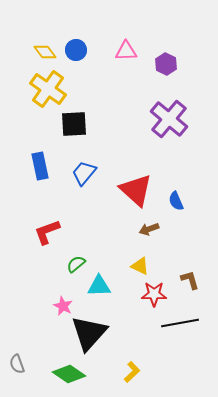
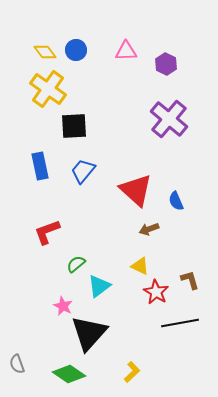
black square: moved 2 px down
blue trapezoid: moved 1 px left, 2 px up
cyan triangle: rotated 35 degrees counterclockwise
red star: moved 2 px right, 2 px up; rotated 30 degrees clockwise
